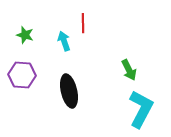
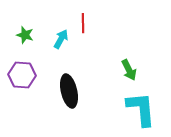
cyan arrow: moved 3 px left, 2 px up; rotated 48 degrees clockwise
cyan L-shape: rotated 33 degrees counterclockwise
